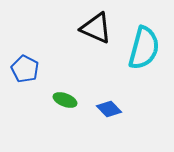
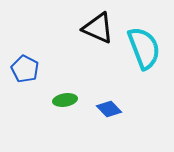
black triangle: moved 2 px right
cyan semicircle: rotated 36 degrees counterclockwise
green ellipse: rotated 30 degrees counterclockwise
